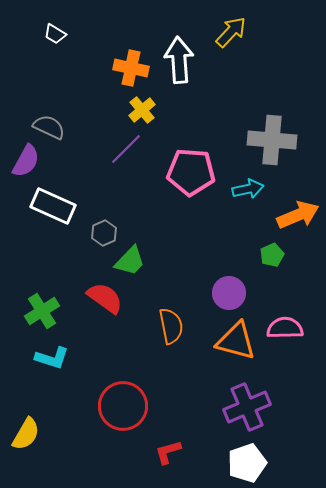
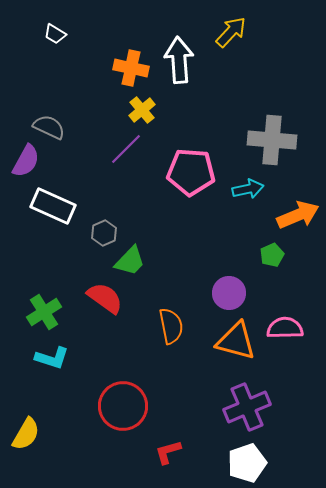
green cross: moved 2 px right, 1 px down
